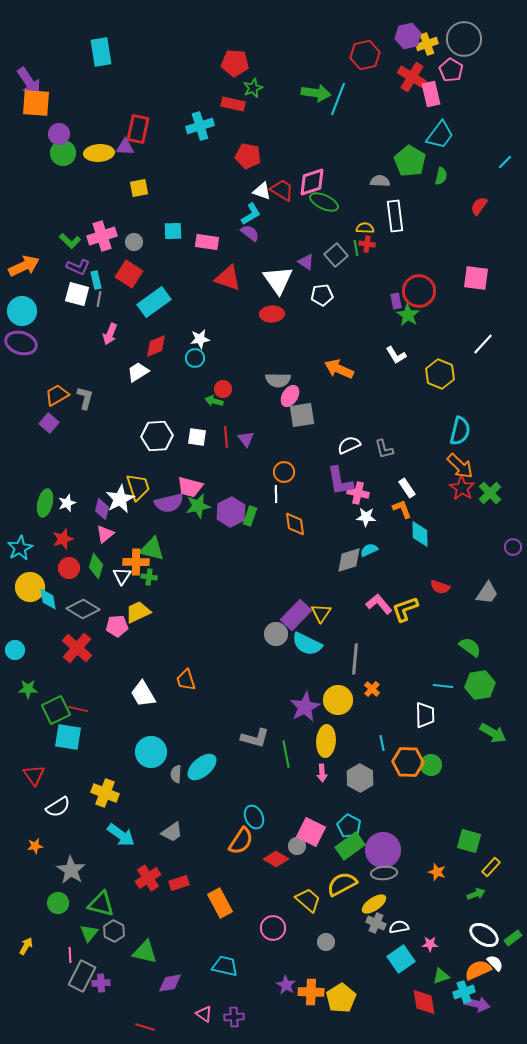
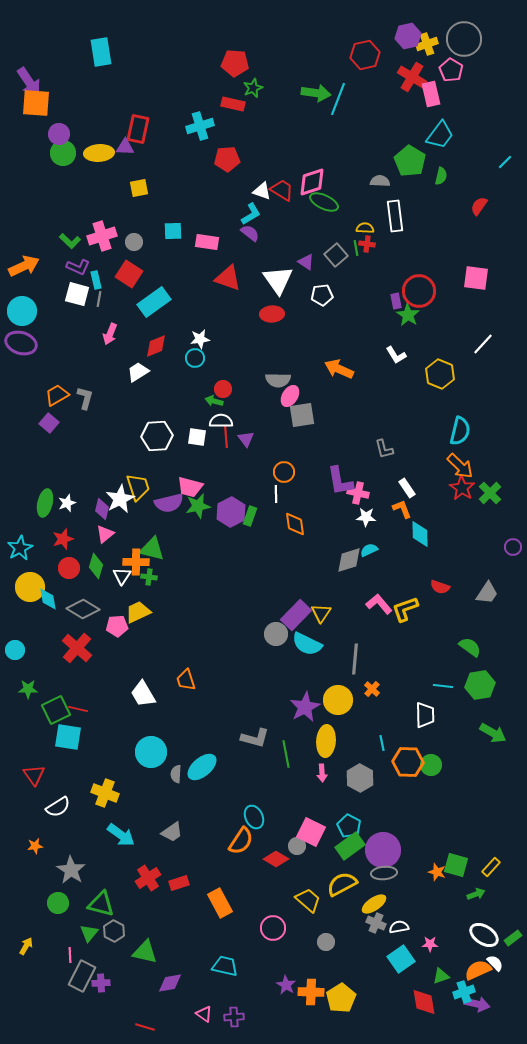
red pentagon at (248, 156): moved 21 px left, 3 px down; rotated 15 degrees counterclockwise
white semicircle at (349, 445): moved 128 px left, 24 px up; rotated 25 degrees clockwise
green square at (469, 841): moved 13 px left, 24 px down
